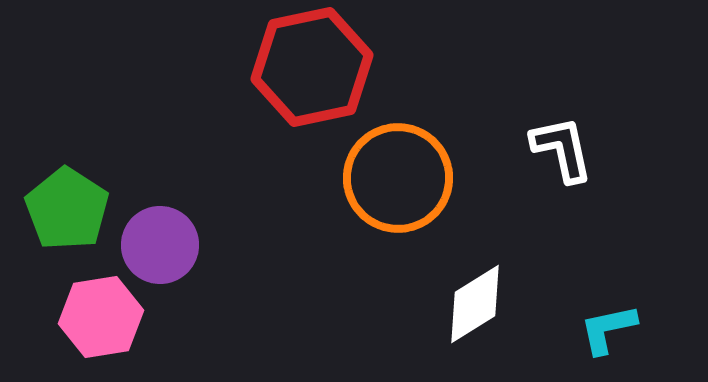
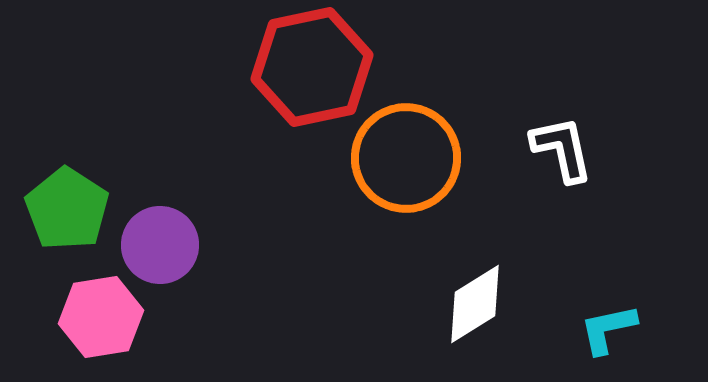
orange circle: moved 8 px right, 20 px up
